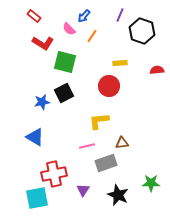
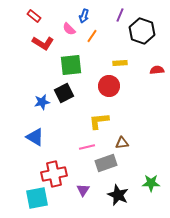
blue arrow: rotated 24 degrees counterclockwise
green square: moved 6 px right, 3 px down; rotated 20 degrees counterclockwise
pink line: moved 1 px down
